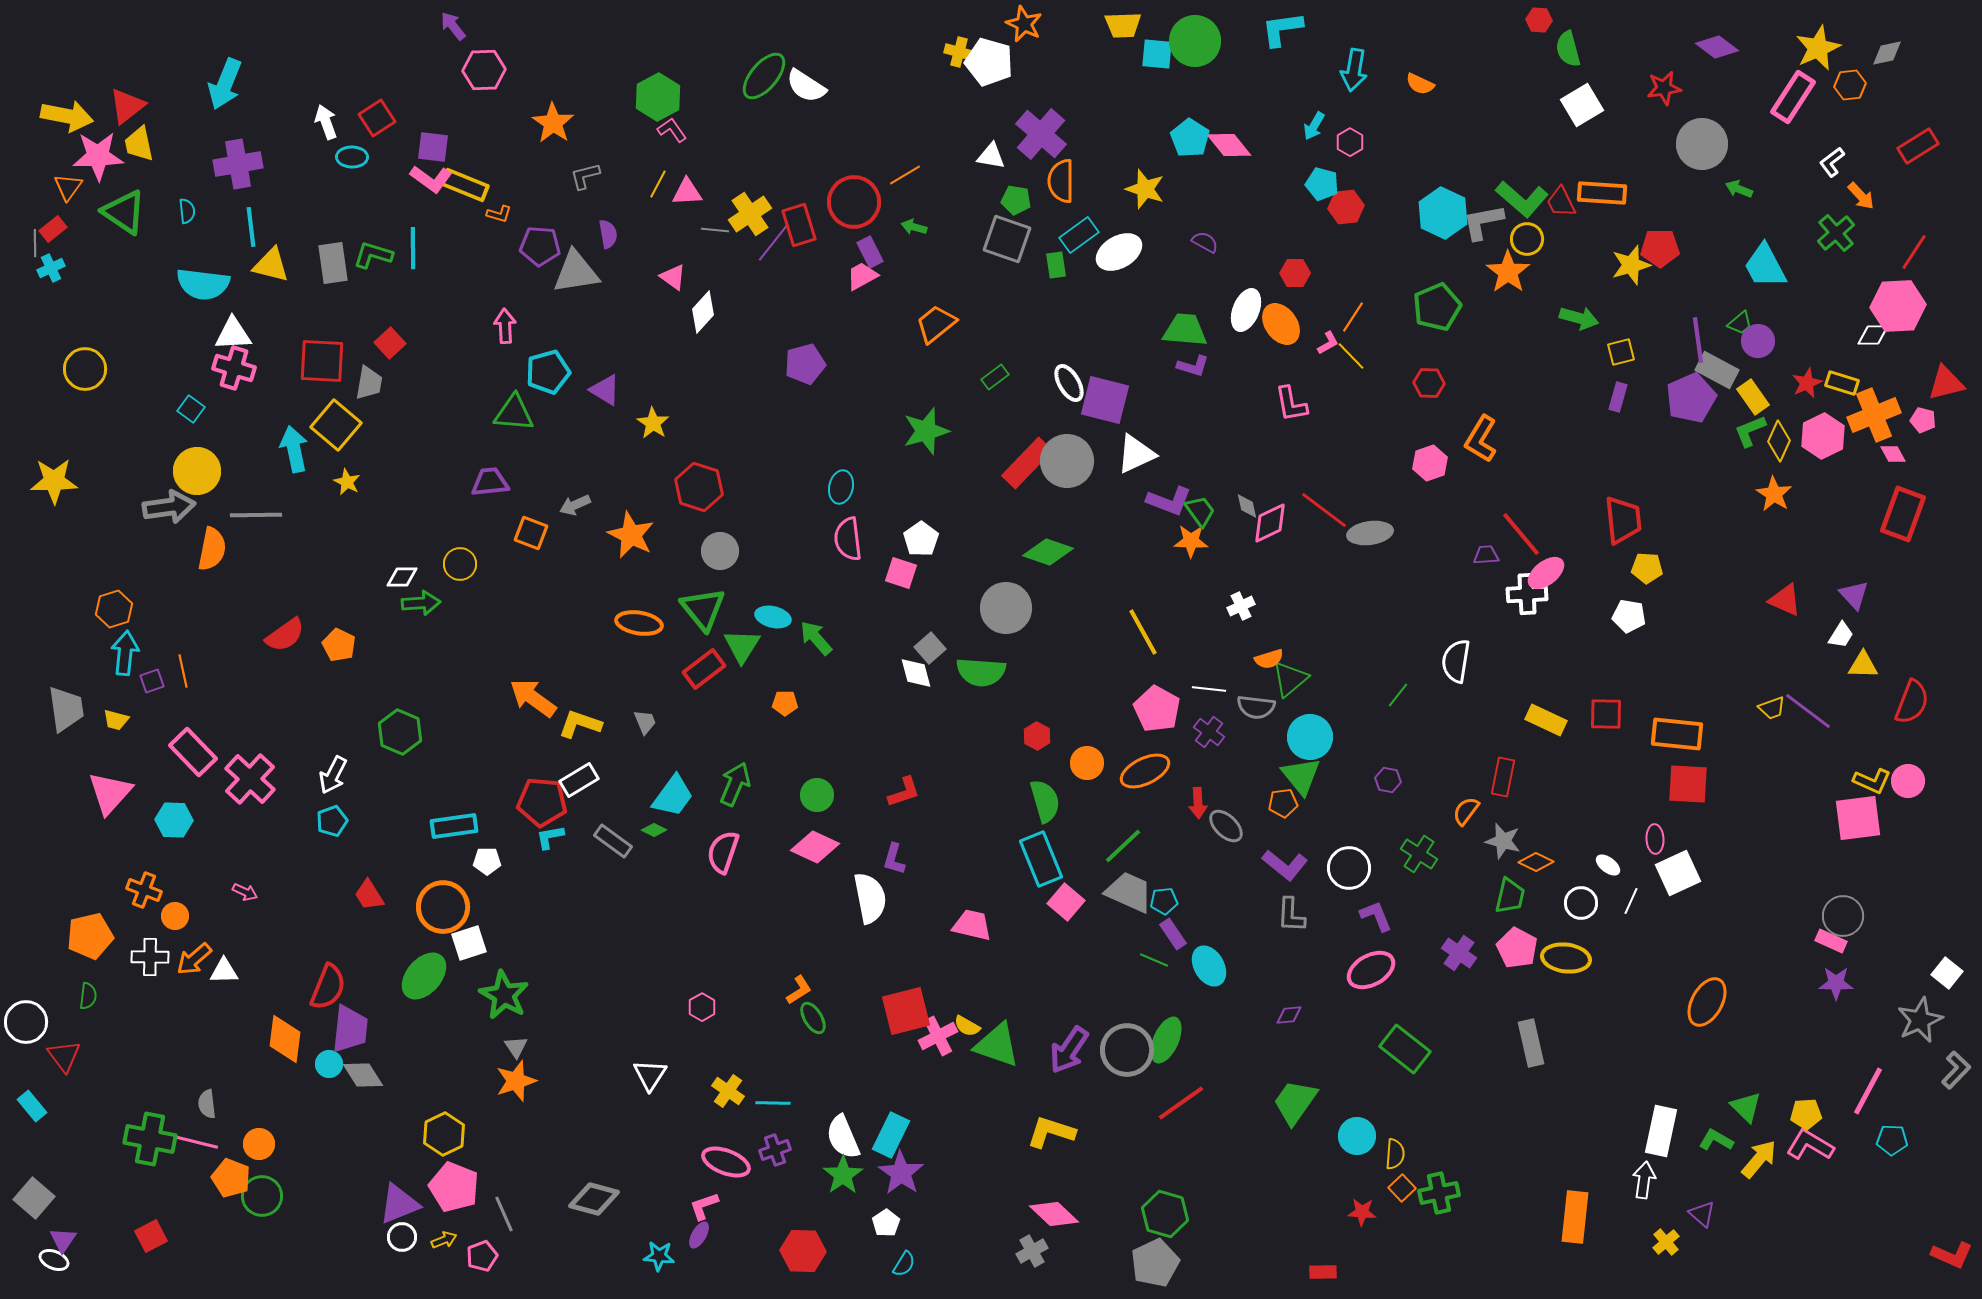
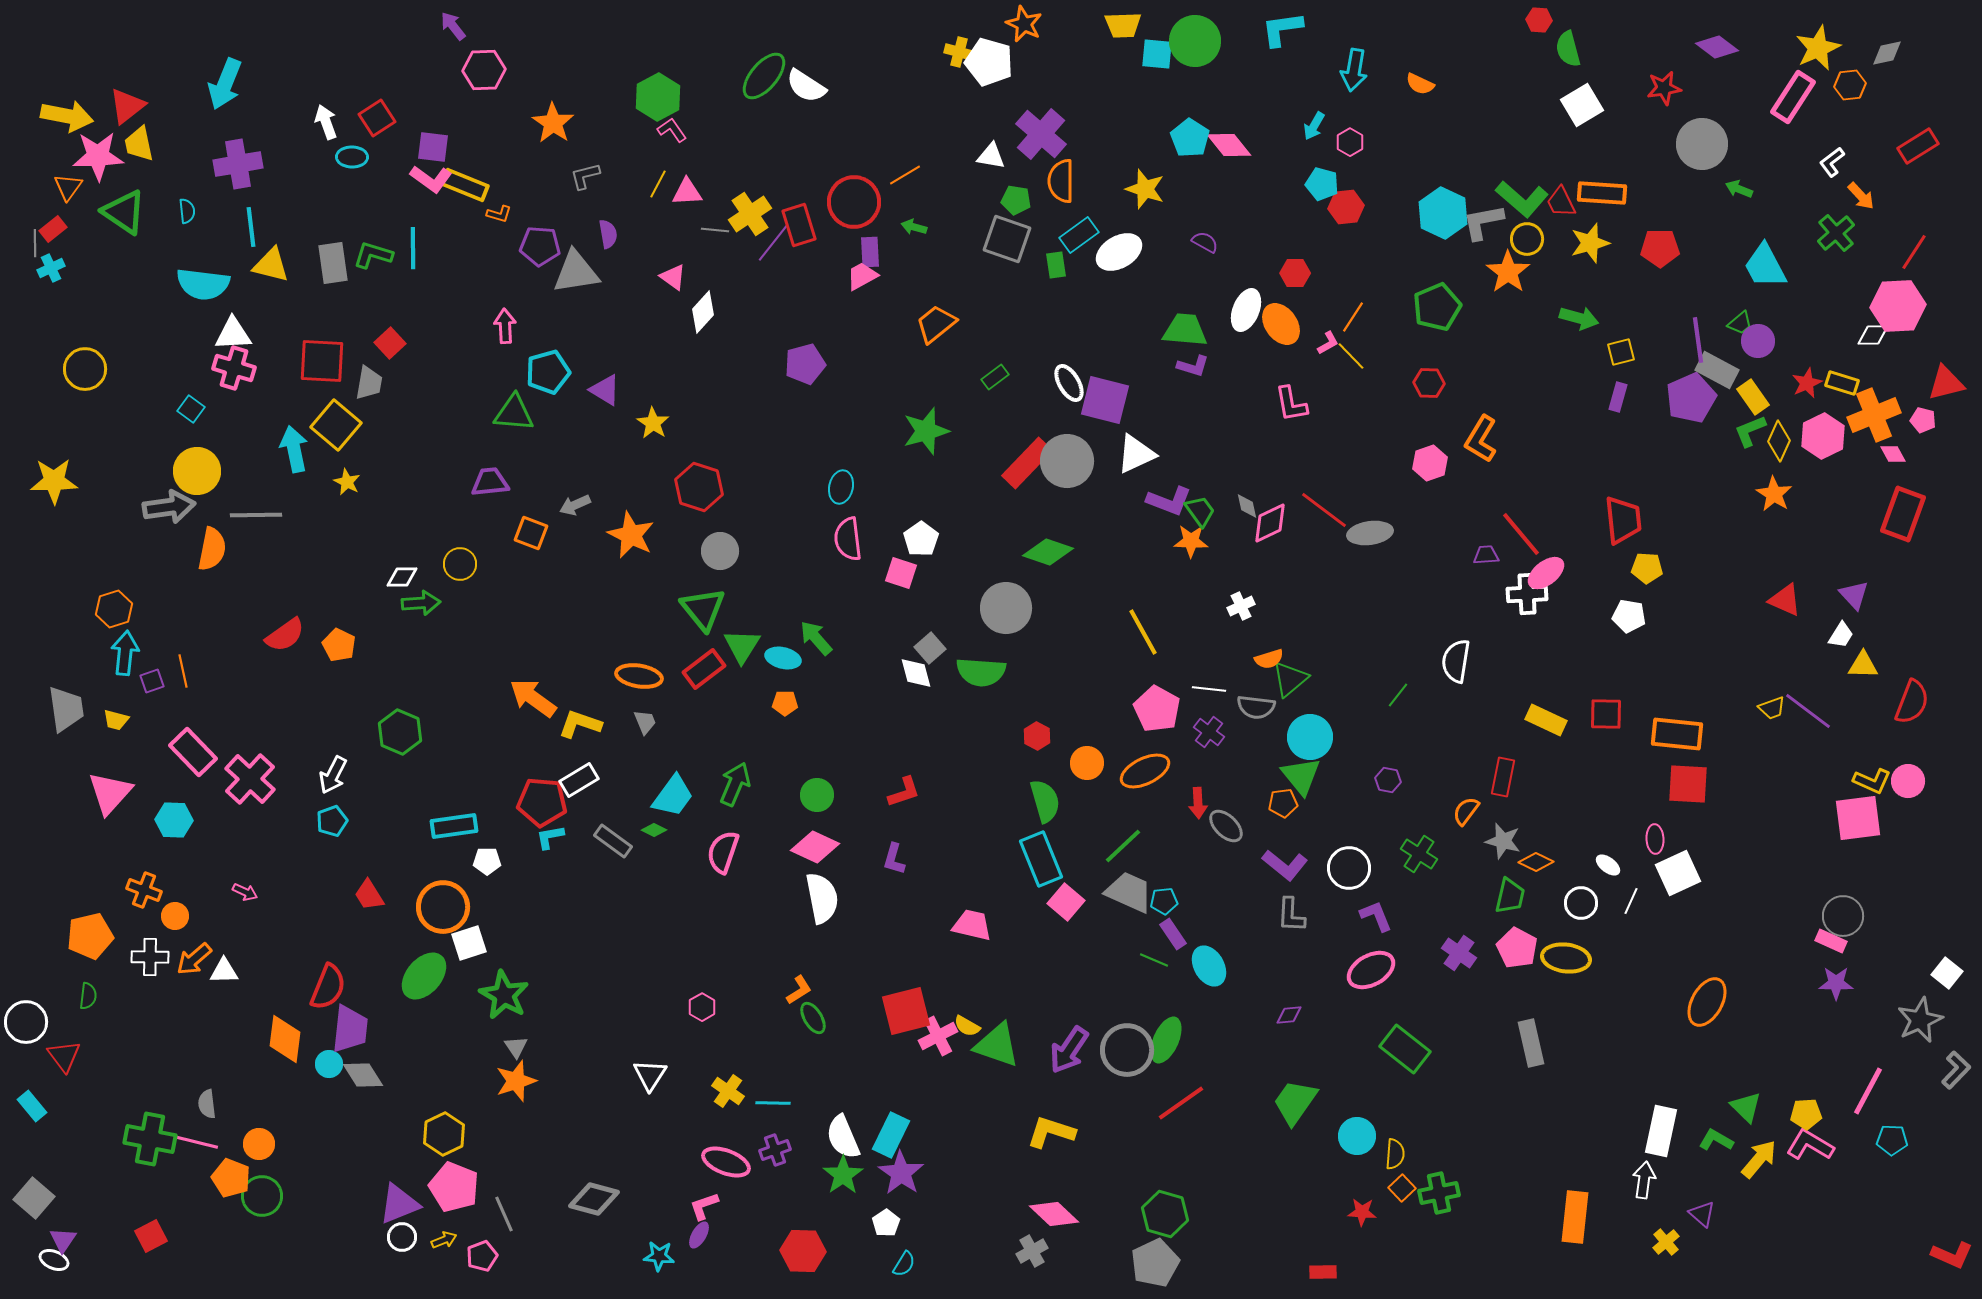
purple rectangle at (870, 252): rotated 24 degrees clockwise
yellow star at (1631, 265): moved 41 px left, 22 px up
cyan ellipse at (773, 617): moved 10 px right, 41 px down
orange ellipse at (639, 623): moved 53 px down
white semicircle at (870, 898): moved 48 px left
